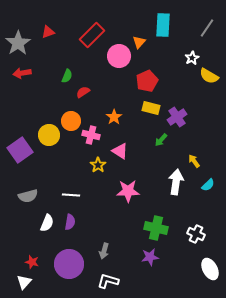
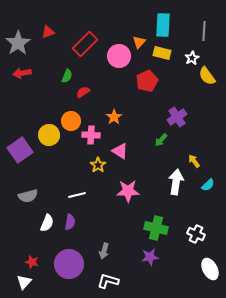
gray line: moved 3 px left, 3 px down; rotated 30 degrees counterclockwise
red rectangle: moved 7 px left, 9 px down
yellow semicircle: moved 2 px left; rotated 24 degrees clockwise
yellow rectangle: moved 11 px right, 55 px up
pink cross: rotated 12 degrees counterclockwise
white line: moved 6 px right; rotated 18 degrees counterclockwise
